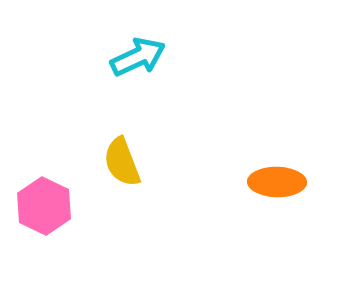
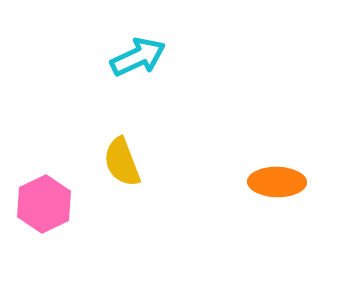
pink hexagon: moved 2 px up; rotated 8 degrees clockwise
